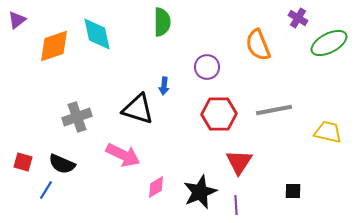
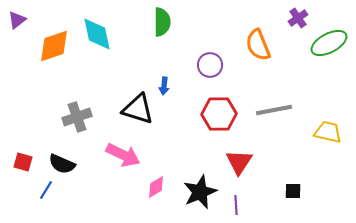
purple cross: rotated 24 degrees clockwise
purple circle: moved 3 px right, 2 px up
